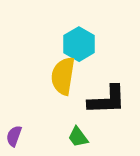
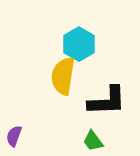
black L-shape: moved 1 px down
green trapezoid: moved 15 px right, 4 px down
